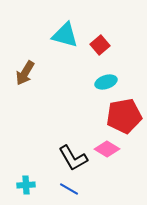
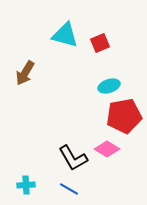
red square: moved 2 px up; rotated 18 degrees clockwise
cyan ellipse: moved 3 px right, 4 px down
